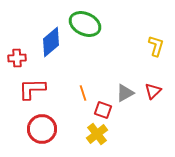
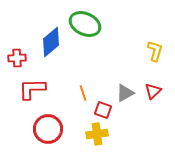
yellow L-shape: moved 1 px left, 5 px down
red circle: moved 6 px right
yellow cross: rotated 30 degrees clockwise
